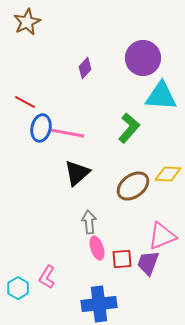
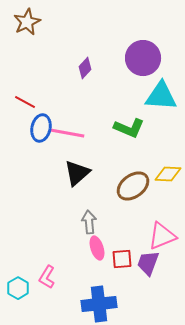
green L-shape: rotated 72 degrees clockwise
